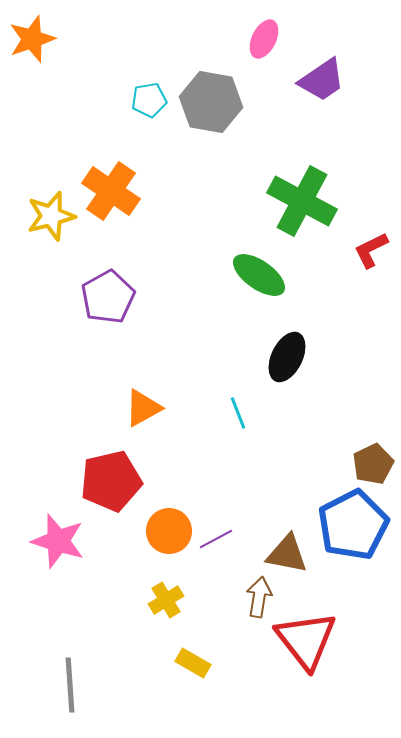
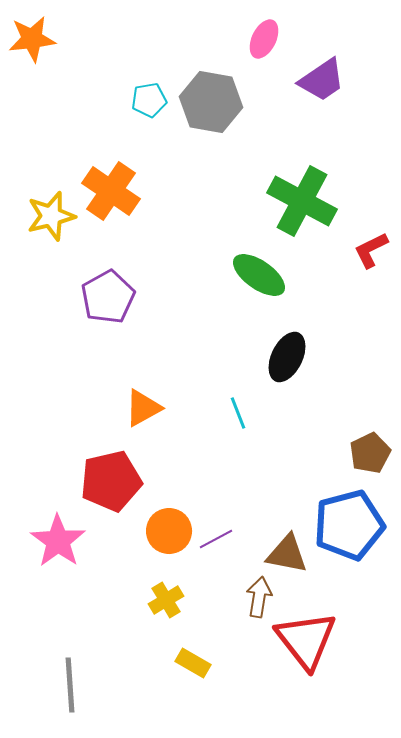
orange star: rotated 12 degrees clockwise
brown pentagon: moved 3 px left, 11 px up
blue pentagon: moved 4 px left; rotated 12 degrees clockwise
pink star: rotated 18 degrees clockwise
